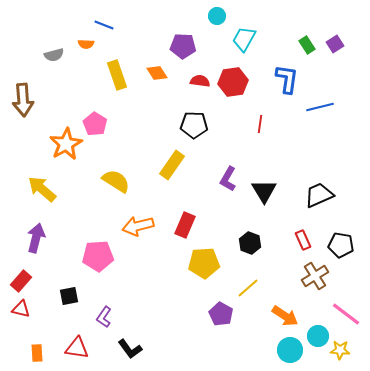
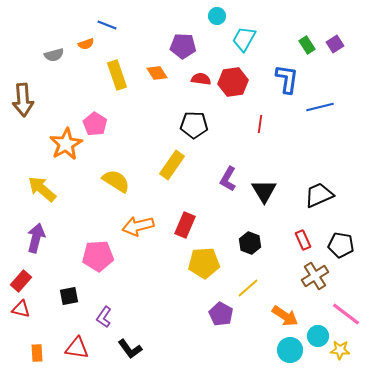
blue line at (104, 25): moved 3 px right
orange semicircle at (86, 44): rotated 21 degrees counterclockwise
red semicircle at (200, 81): moved 1 px right, 2 px up
